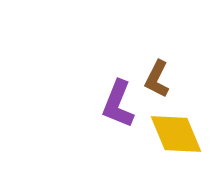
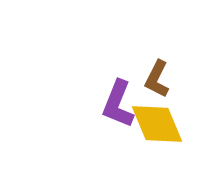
yellow diamond: moved 19 px left, 10 px up
